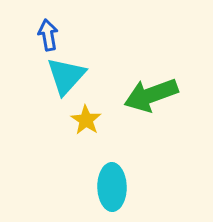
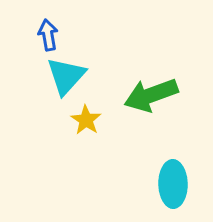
cyan ellipse: moved 61 px right, 3 px up
